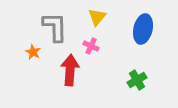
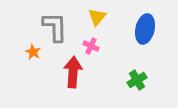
blue ellipse: moved 2 px right
red arrow: moved 3 px right, 2 px down
